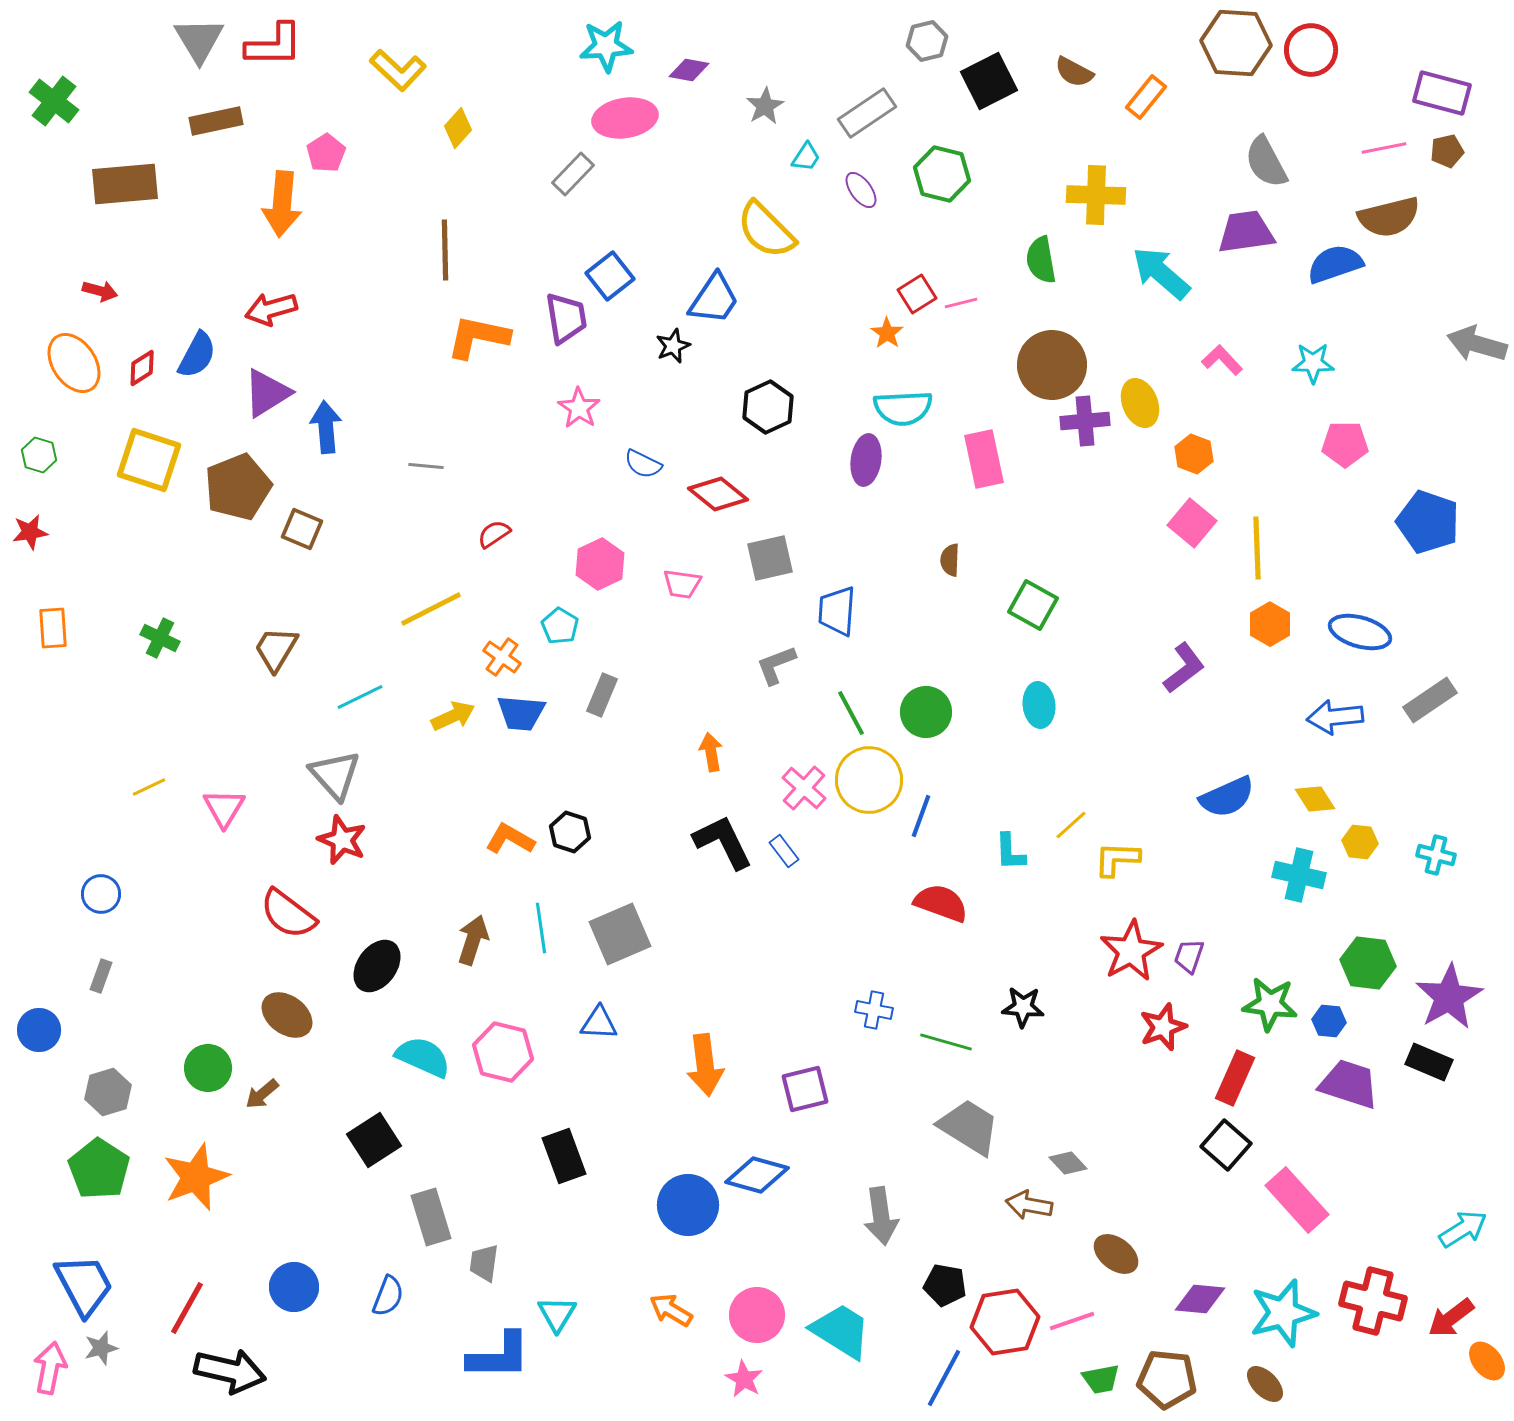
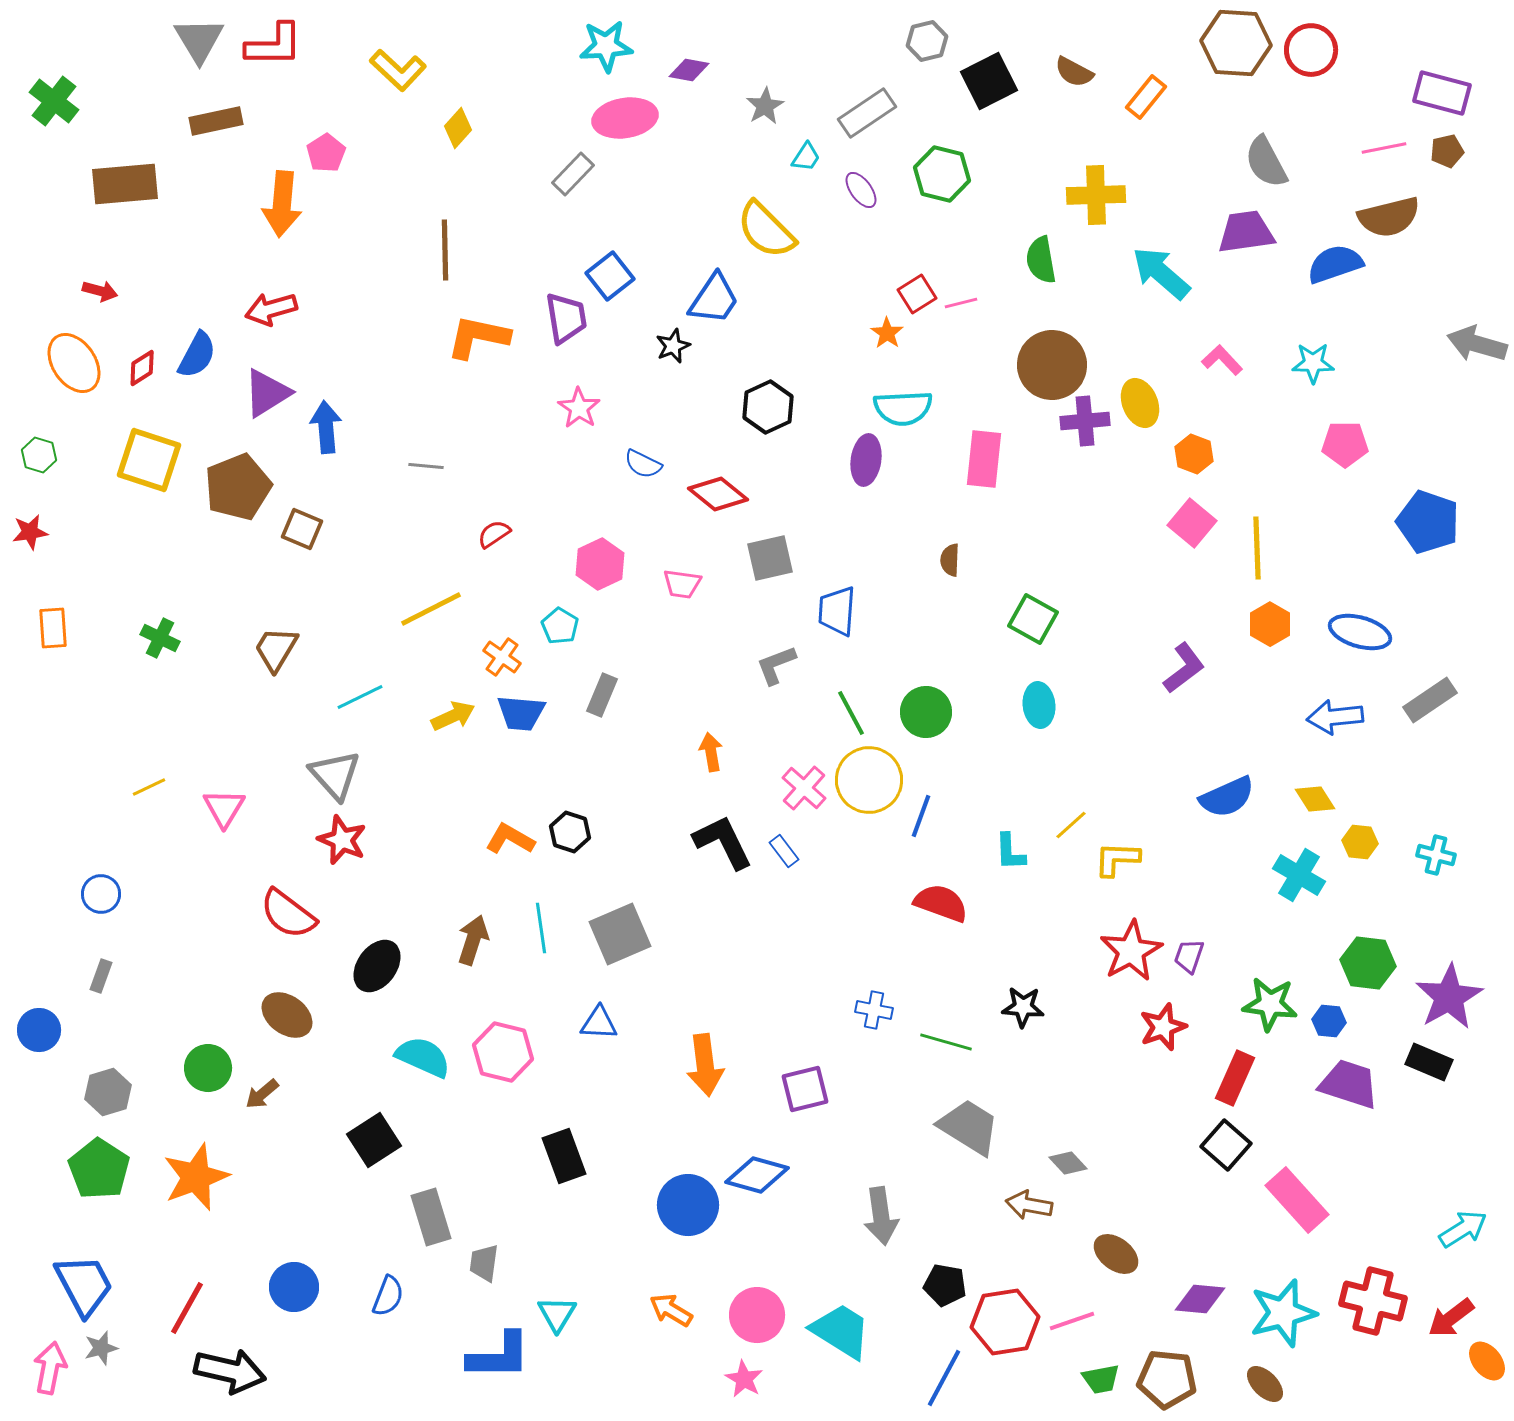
yellow cross at (1096, 195): rotated 4 degrees counterclockwise
pink rectangle at (984, 459): rotated 18 degrees clockwise
green square at (1033, 605): moved 14 px down
cyan cross at (1299, 875): rotated 18 degrees clockwise
